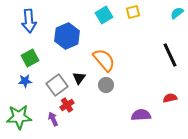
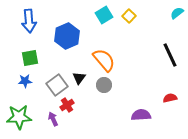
yellow square: moved 4 px left, 4 px down; rotated 32 degrees counterclockwise
green square: rotated 18 degrees clockwise
gray circle: moved 2 px left
